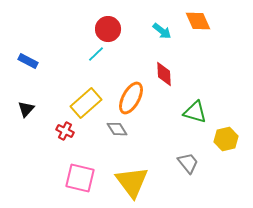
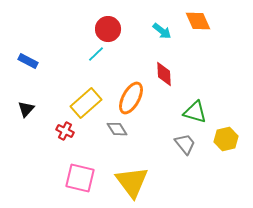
gray trapezoid: moved 3 px left, 19 px up
